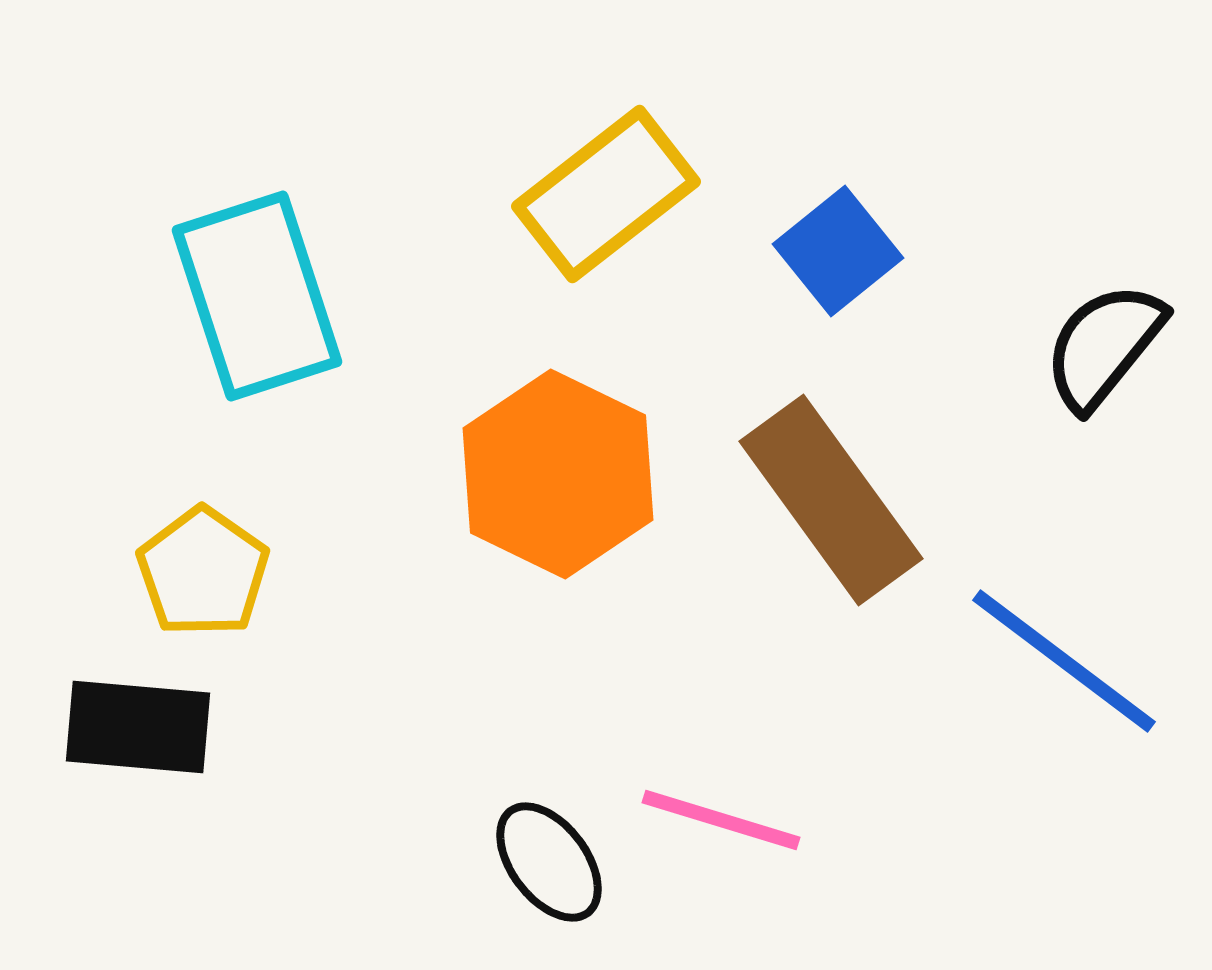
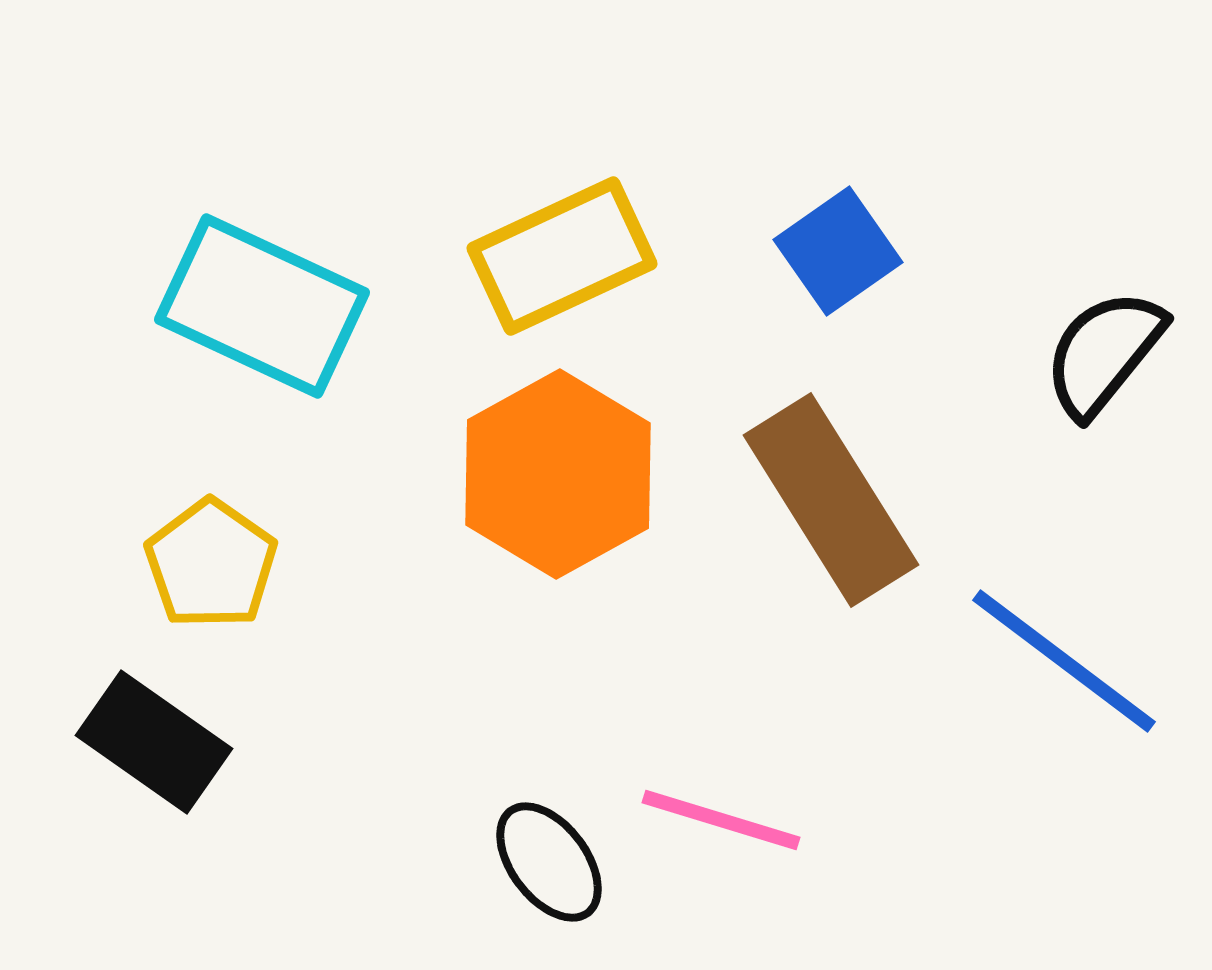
yellow rectangle: moved 44 px left, 62 px down; rotated 13 degrees clockwise
blue square: rotated 4 degrees clockwise
cyan rectangle: moved 5 px right, 10 px down; rotated 47 degrees counterclockwise
black semicircle: moved 7 px down
orange hexagon: rotated 5 degrees clockwise
brown rectangle: rotated 4 degrees clockwise
yellow pentagon: moved 8 px right, 8 px up
black rectangle: moved 16 px right, 15 px down; rotated 30 degrees clockwise
